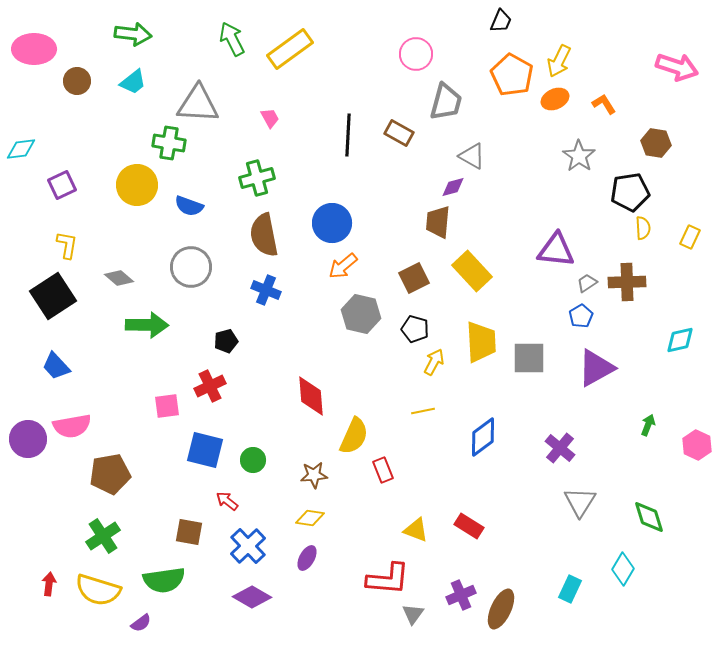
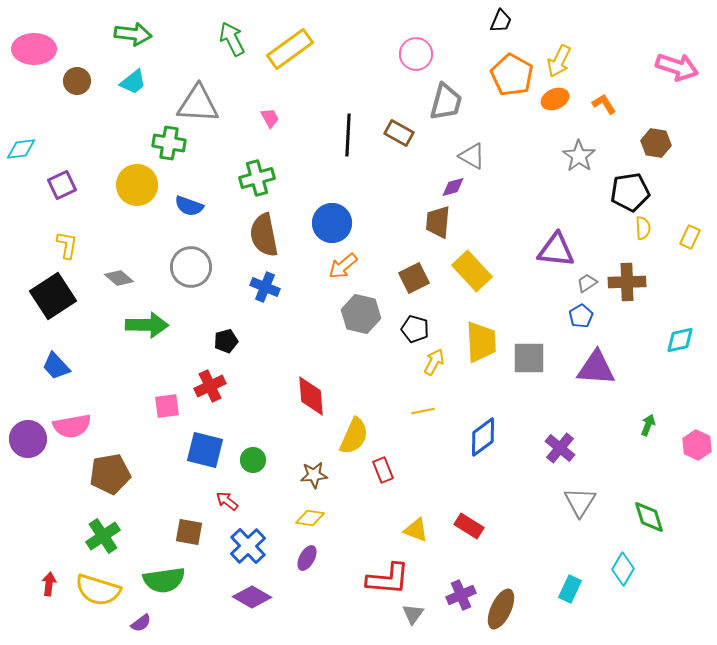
blue cross at (266, 290): moved 1 px left, 3 px up
purple triangle at (596, 368): rotated 33 degrees clockwise
